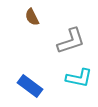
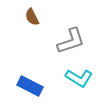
cyan L-shape: rotated 20 degrees clockwise
blue rectangle: rotated 10 degrees counterclockwise
